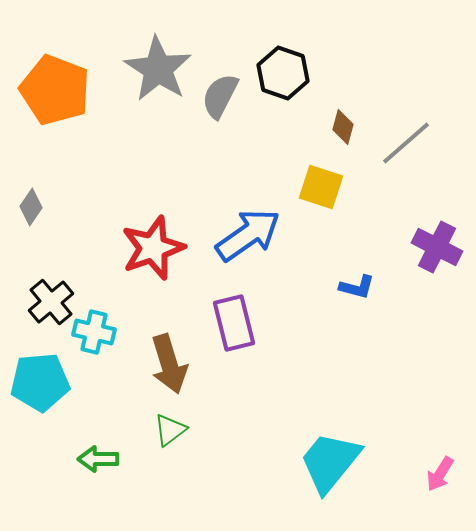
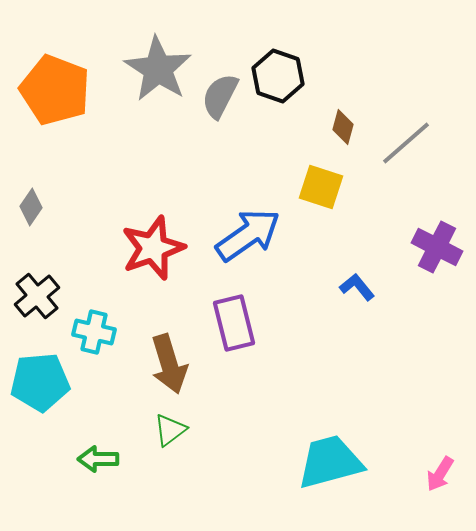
black hexagon: moved 5 px left, 3 px down
blue L-shape: rotated 144 degrees counterclockwise
black cross: moved 14 px left, 6 px up
cyan trapezoid: rotated 36 degrees clockwise
